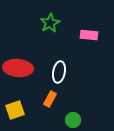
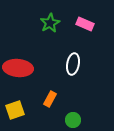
pink rectangle: moved 4 px left, 11 px up; rotated 18 degrees clockwise
white ellipse: moved 14 px right, 8 px up
